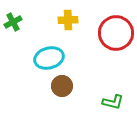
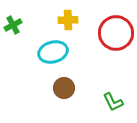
green cross: moved 3 px down
cyan ellipse: moved 4 px right, 6 px up
brown circle: moved 2 px right, 2 px down
green L-shape: rotated 50 degrees clockwise
